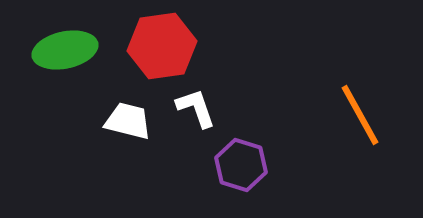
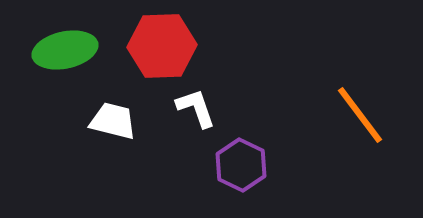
red hexagon: rotated 6 degrees clockwise
orange line: rotated 8 degrees counterclockwise
white trapezoid: moved 15 px left
purple hexagon: rotated 9 degrees clockwise
